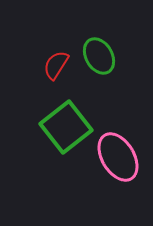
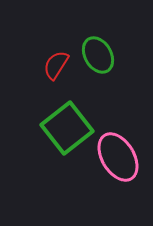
green ellipse: moved 1 px left, 1 px up
green square: moved 1 px right, 1 px down
